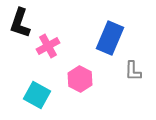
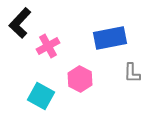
black L-shape: rotated 24 degrees clockwise
blue rectangle: rotated 56 degrees clockwise
gray L-shape: moved 1 px left, 2 px down
cyan square: moved 4 px right, 1 px down
